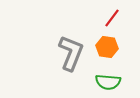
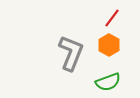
orange hexagon: moved 2 px right, 2 px up; rotated 20 degrees clockwise
green semicircle: rotated 25 degrees counterclockwise
